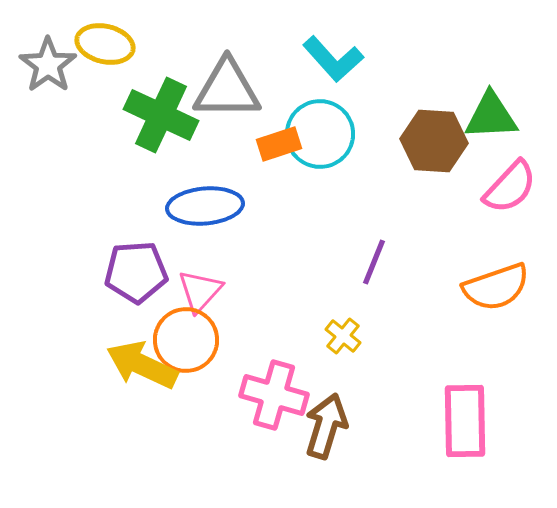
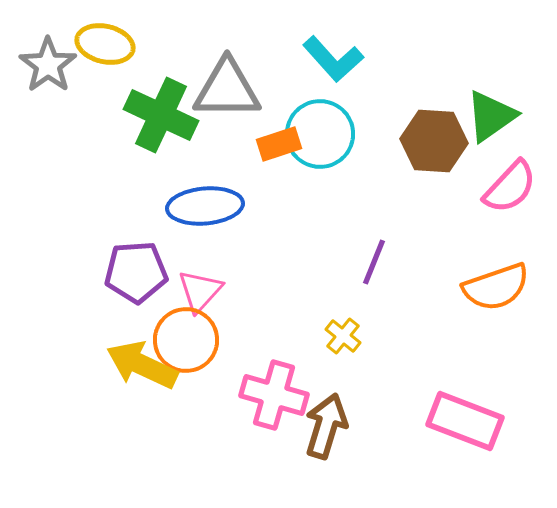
green triangle: rotated 32 degrees counterclockwise
pink rectangle: rotated 68 degrees counterclockwise
